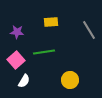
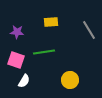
pink square: rotated 30 degrees counterclockwise
